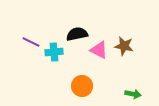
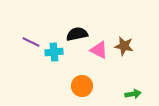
green arrow: rotated 21 degrees counterclockwise
